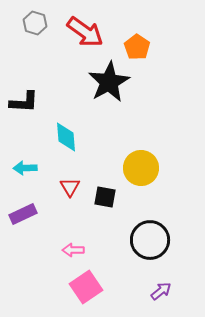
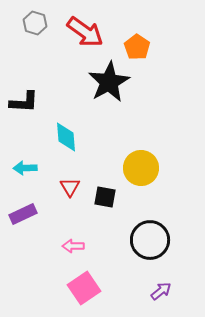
pink arrow: moved 4 px up
pink square: moved 2 px left, 1 px down
